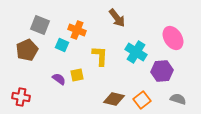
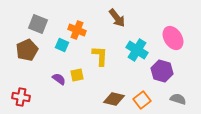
gray square: moved 2 px left, 1 px up
cyan cross: moved 1 px right, 2 px up
purple hexagon: rotated 20 degrees clockwise
